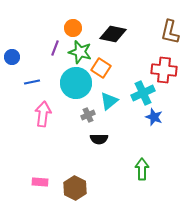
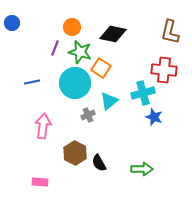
orange circle: moved 1 px left, 1 px up
blue circle: moved 34 px up
cyan circle: moved 1 px left
cyan cross: rotated 10 degrees clockwise
pink arrow: moved 12 px down
black semicircle: moved 24 px down; rotated 60 degrees clockwise
green arrow: rotated 90 degrees clockwise
brown hexagon: moved 35 px up
